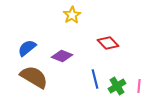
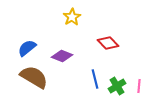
yellow star: moved 2 px down
